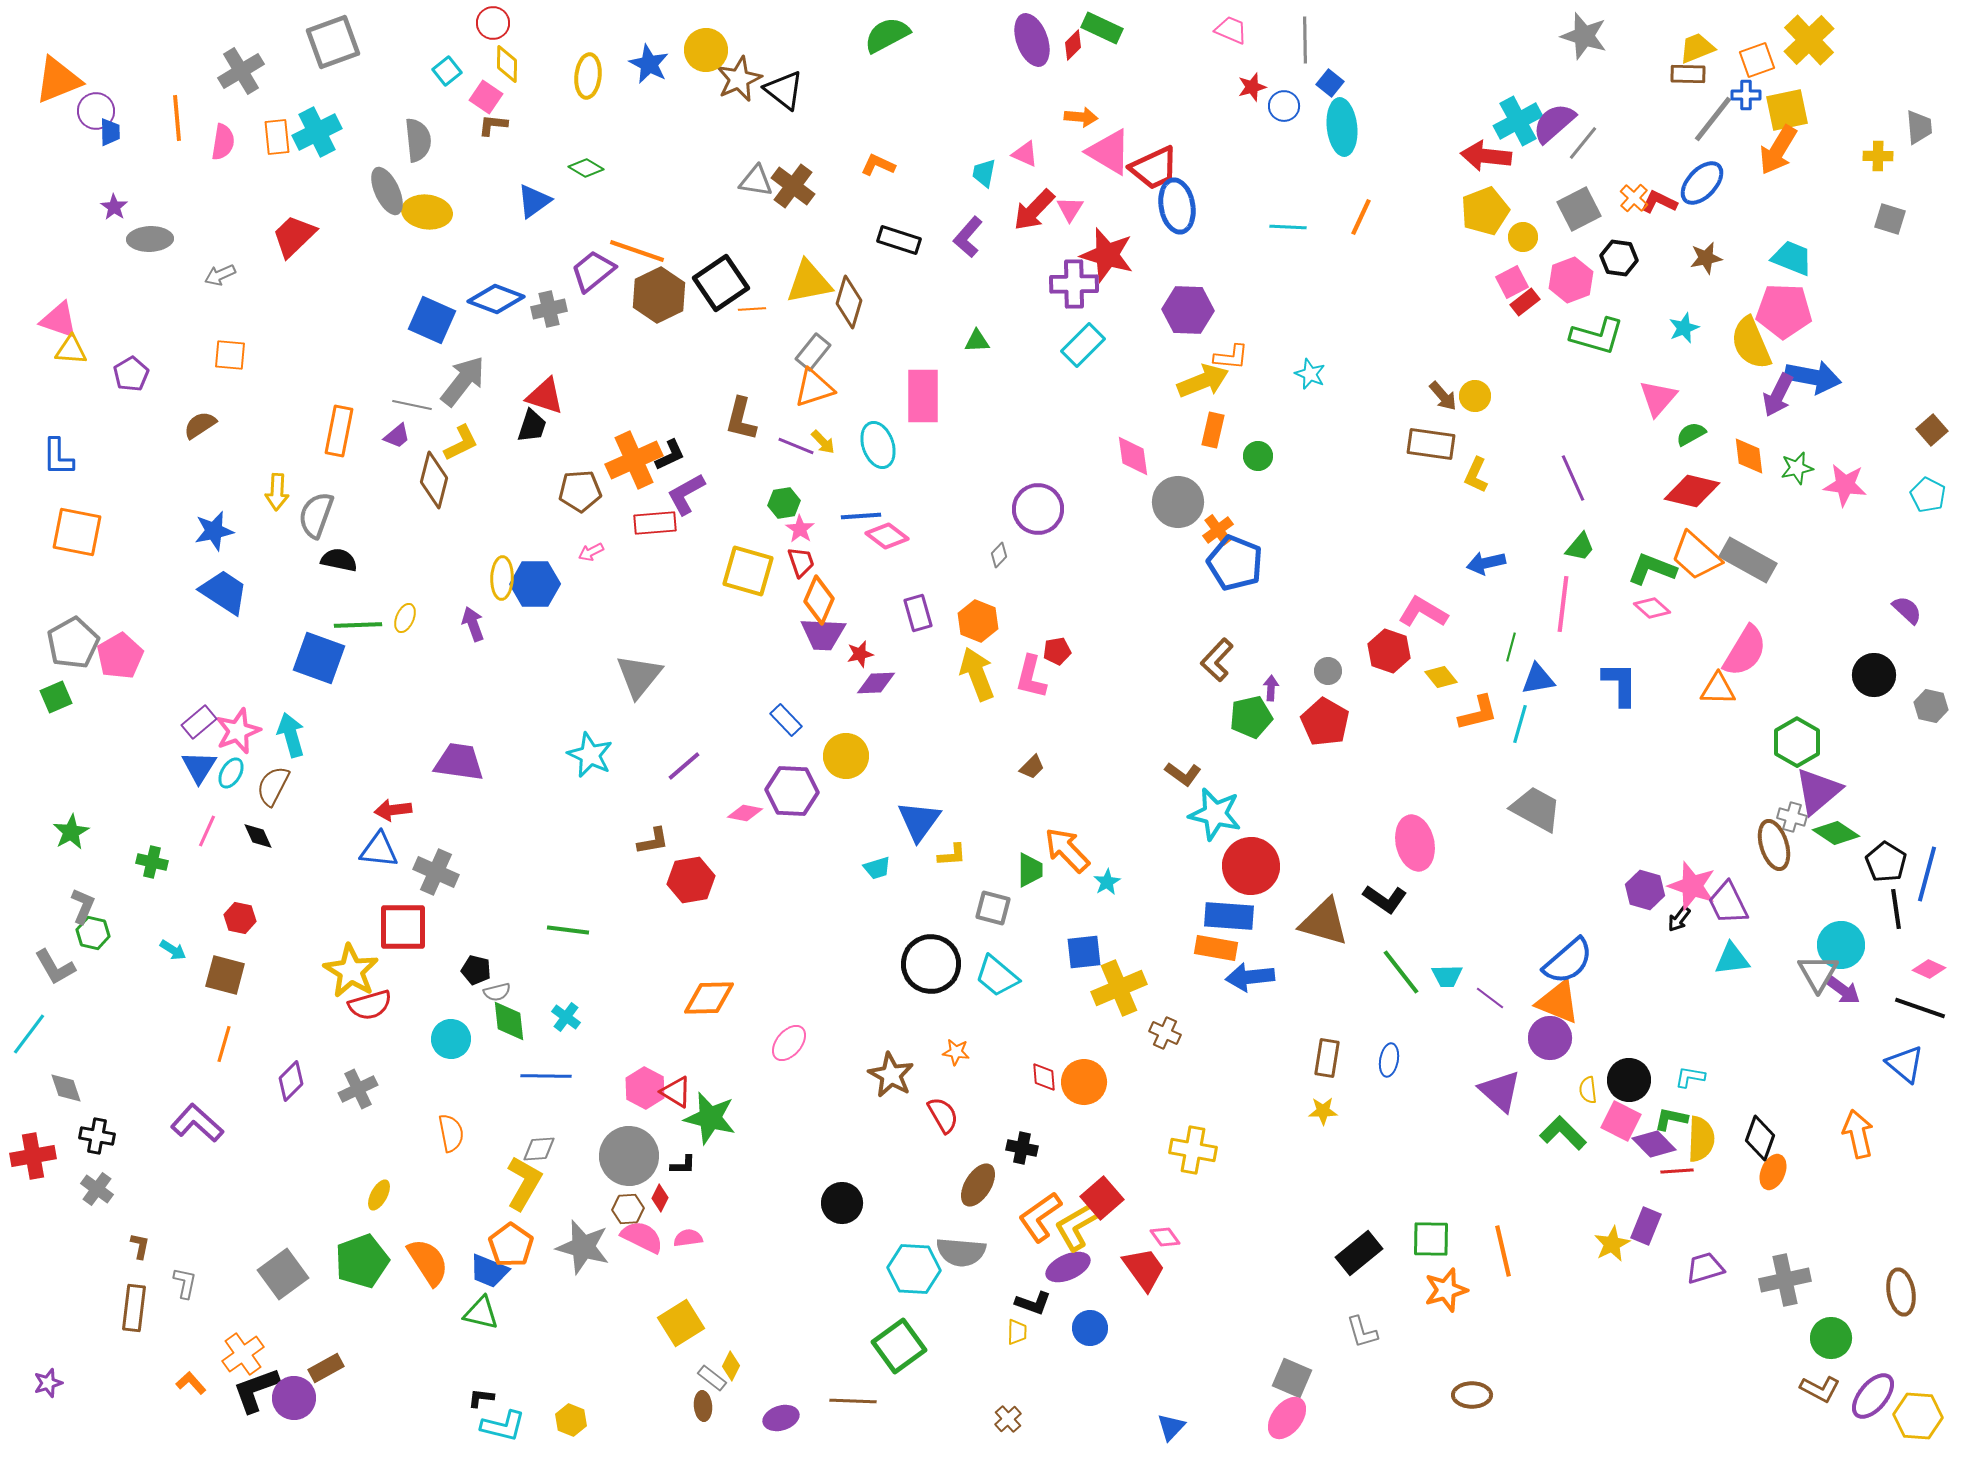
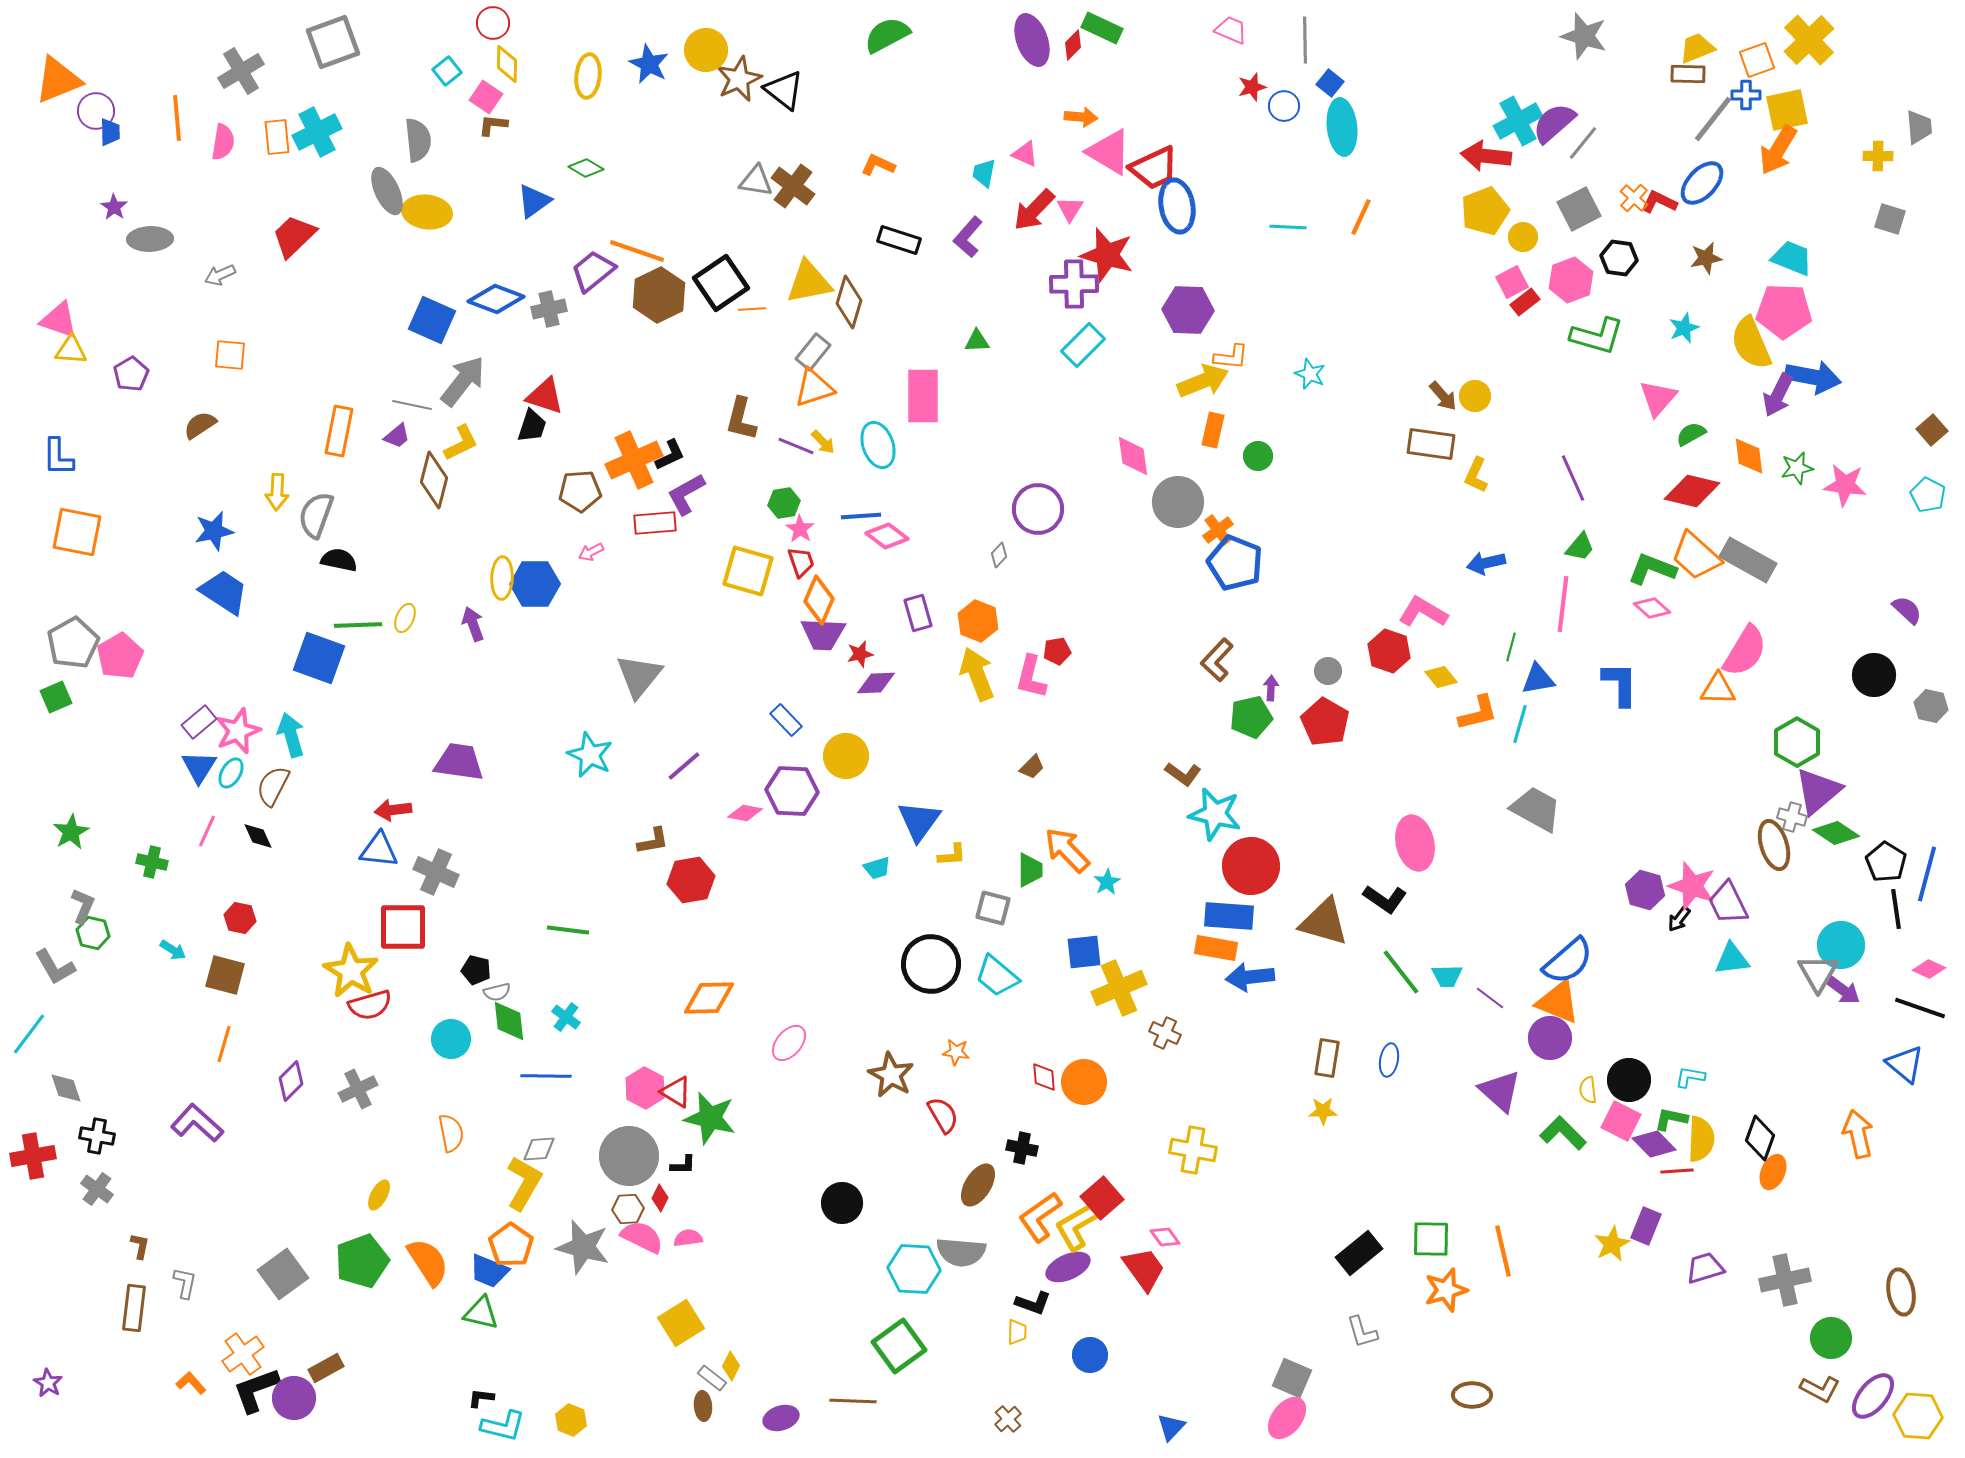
blue circle at (1090, 1328): moved 27 px down
purple star at (48, 1383): rotated 24 degrees counterclockwise
